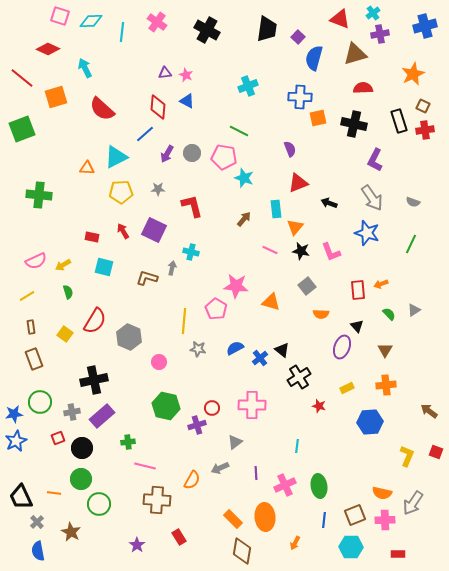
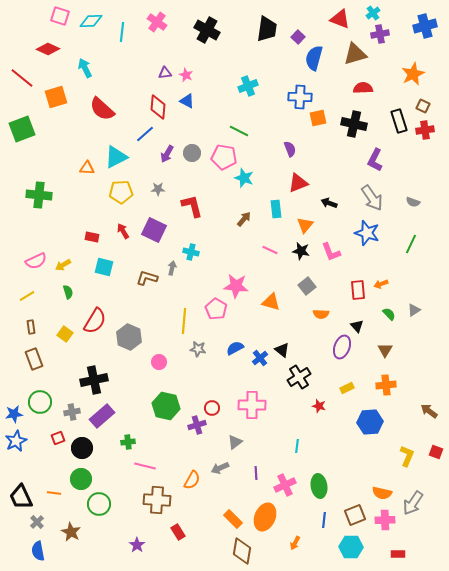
orange triangle at (295, 227): moved 10 px right, 2 px up
orange ellipse at (265, 517): rotated 28 degrees clockwise
red rectangle at (179, 537): moved 1 px left, 5 px up
